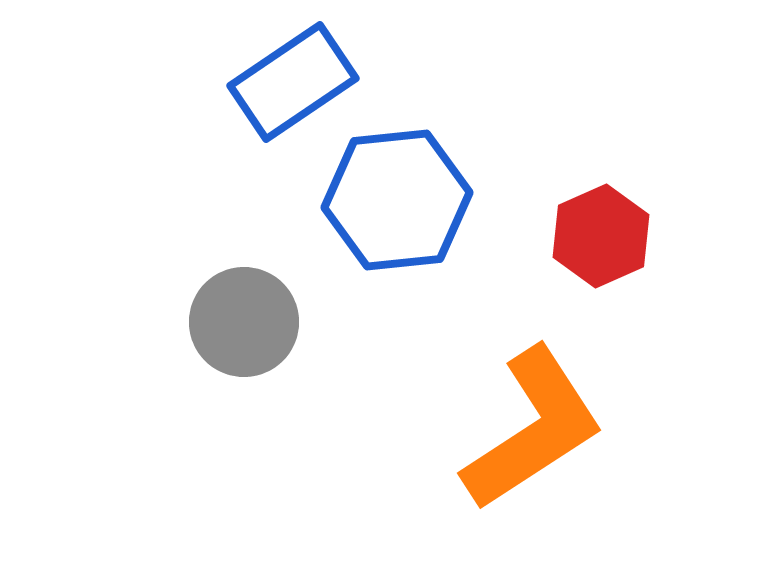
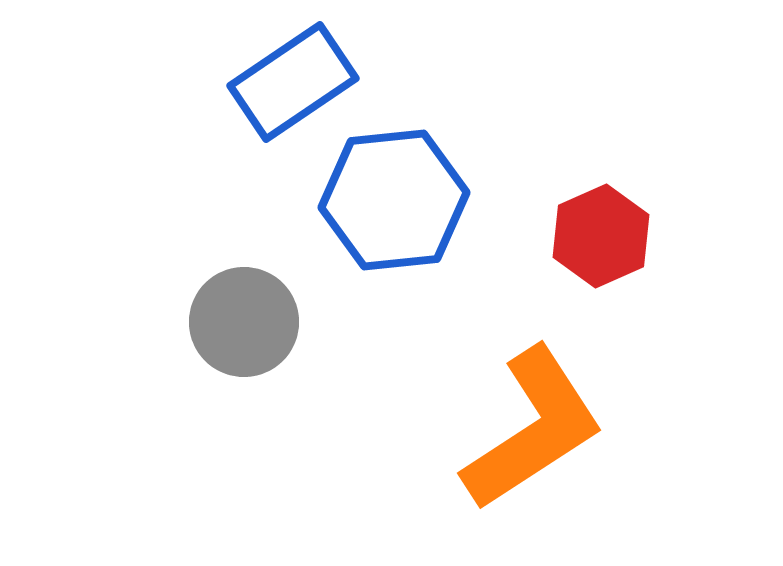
blue hexagon: moved 3 px left
